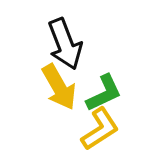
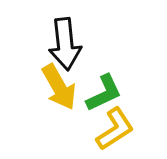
black arrow: rotated 15 degrees clockwise
yellow L-shape: moved 15 px right
